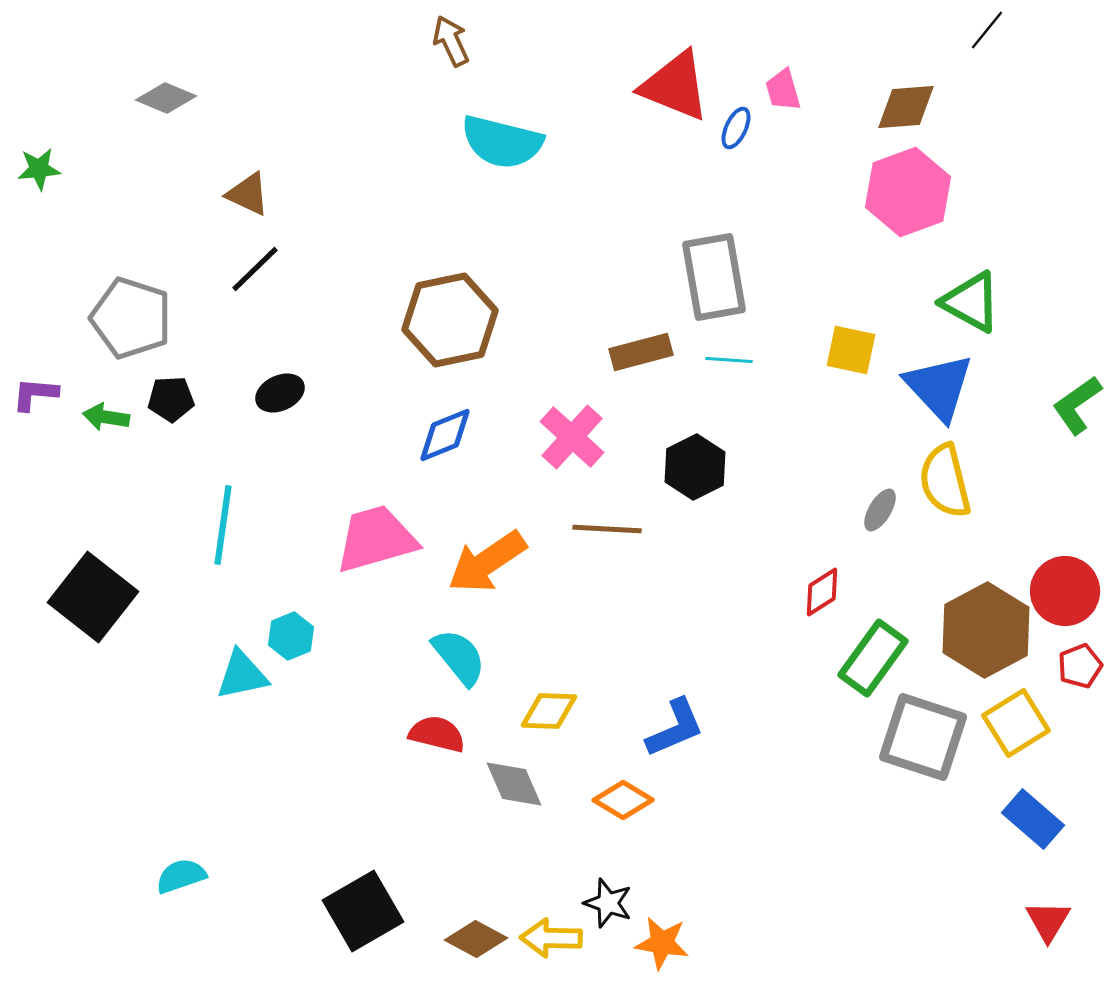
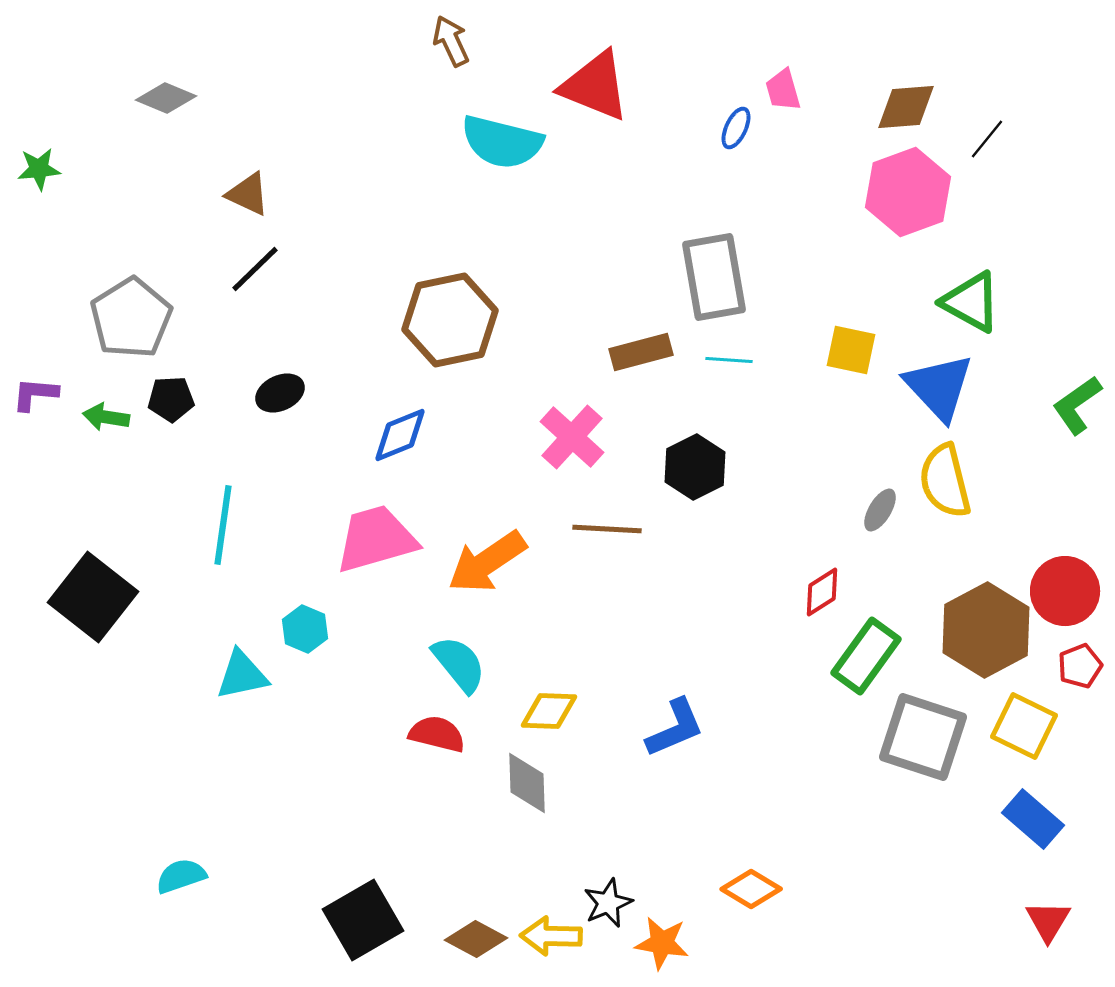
black line at (987, 30): moved 109 px down
red triangle at (675, 86): moved 80 px left
gray pentagon at (131, 318): rotated 22 degrees clockwise
blue diamond at (445, 435): moved 45 px left
cyan hexagon at (291, 636): moved 14 px right, 7 px up; rotated 15 degrees counterclockwise
cyan semicircle at (459, 657): moved 7 px down
green rectangle at (873, 658): moved 7 px left, 2 px up
yellow square at (1016, 723): moved 8 px right, 3 px down; rotated 32 degrees counterclockwise
gray diamond at (514, 784): moved 13 px right, 1 px up; rotated 22 degrees clockwise
orange diamond at (623, 800): moved 128 px right, 89 px down
black star at (608, 903): rotated 30 degrees clockwise
black square at (363, 911): moved 9 px down
yellow arrow at (551, 938): moved 2 px up
